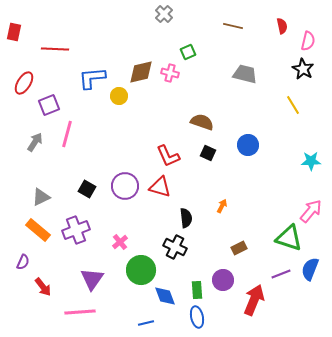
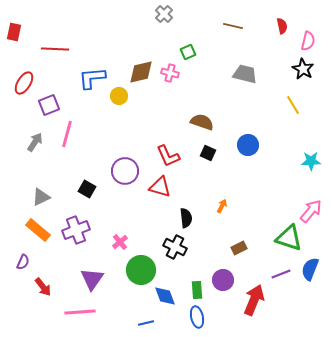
purple circle at (125, 186): moved 15 px up
